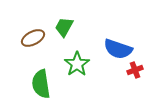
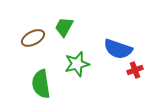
green star: rotated 20 degrees clockwise
